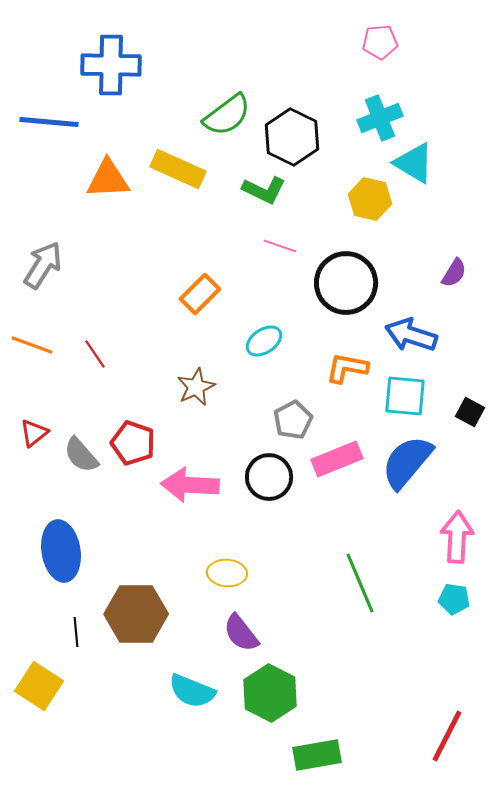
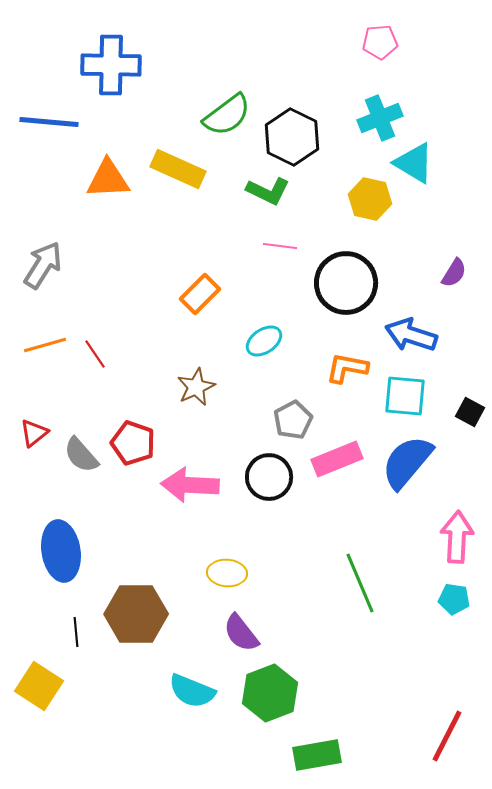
green L-shape at (264, 190): moved 4 px right, 1 px down
pink line at (280, 246): rotated 12 degrees counterclockwise
orange line at (32, 345): moved 13 px right; rotated 36 degrees counterclockwise
green hexagon at (270, 693): rotated 12 degrees clockwise
